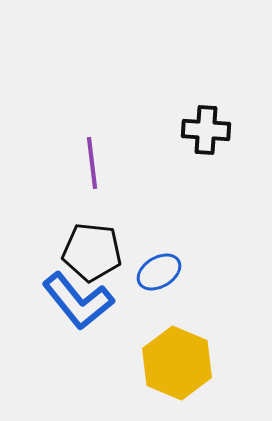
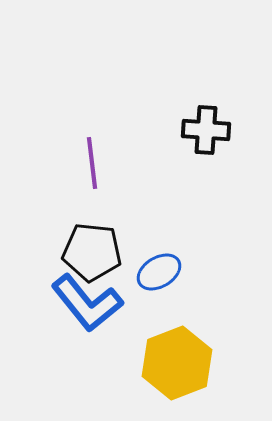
blue L-shape: moved 9 px right, 2 px down
yellow hexagon: rotated 16 degrees clockwise
